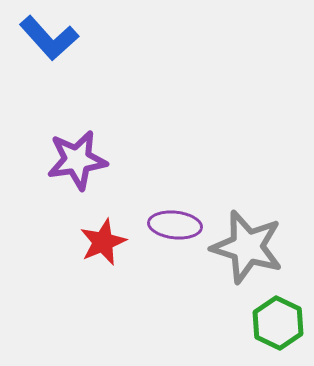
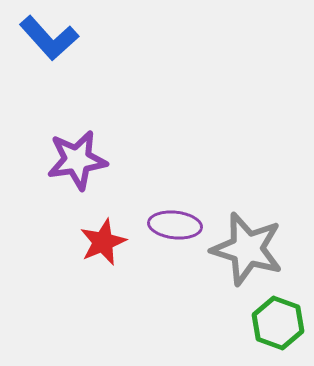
gray star: moved 2 px down
green hexagon: rotated 6 degrees counterclockwise
